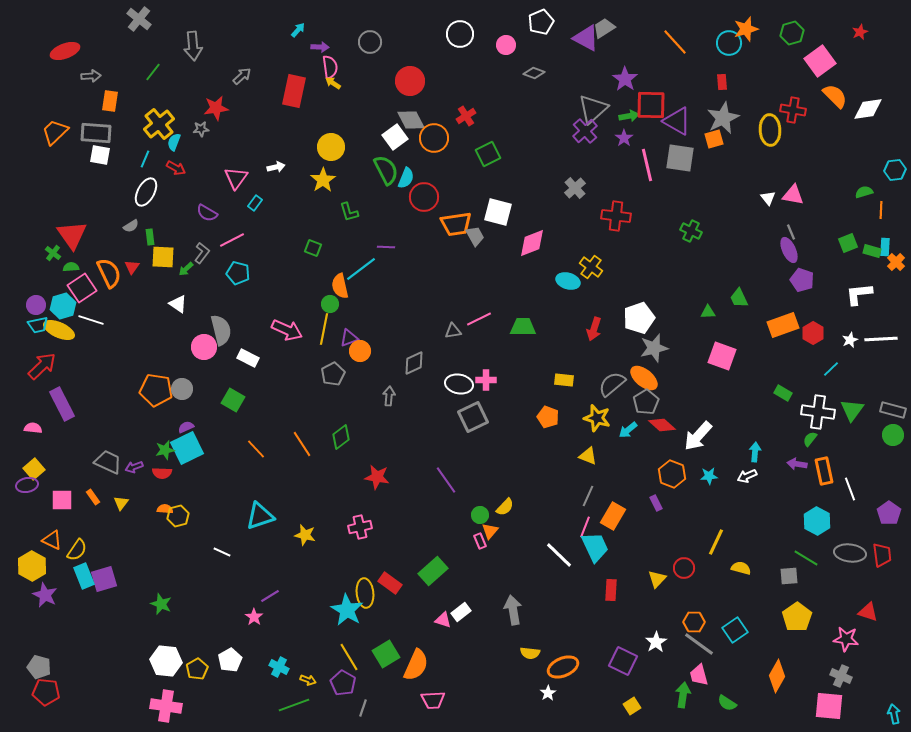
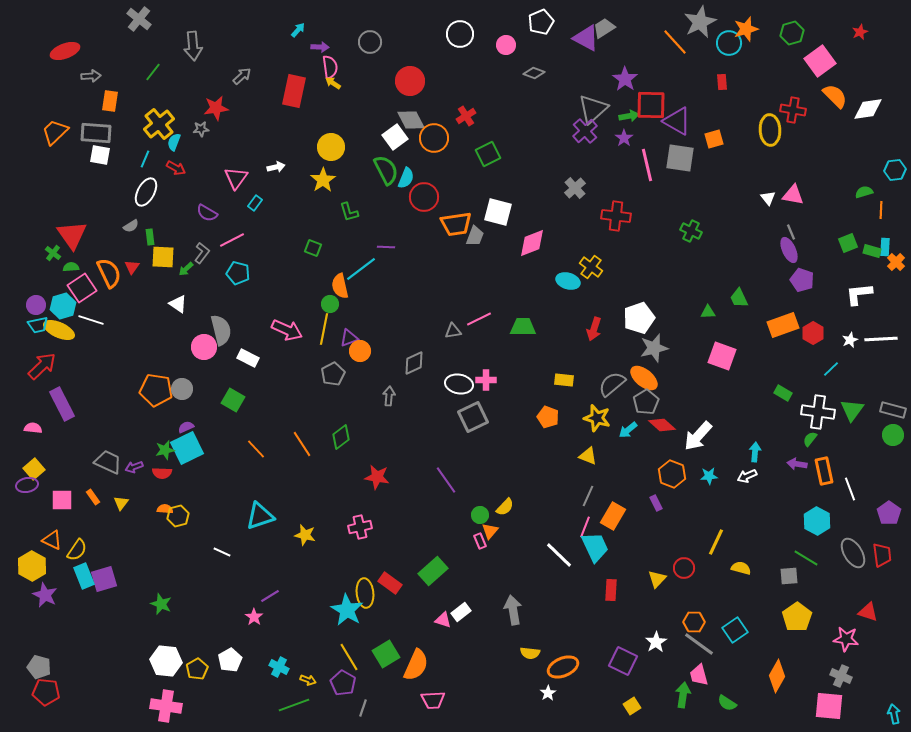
gray star at (723, 118): moved 23 px left, 96 px up
gray trapezoid at (475, 236): rotated 50 degrees clockwise
gray ellipse at (850, 553): moved 3 px right; rotated 52 degrees clockwise
